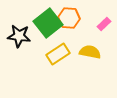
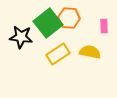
pink rectangle: moved 2 px down; rotated 48 degrees counterclockwise
black star: moved 2 px right, 1 px down
